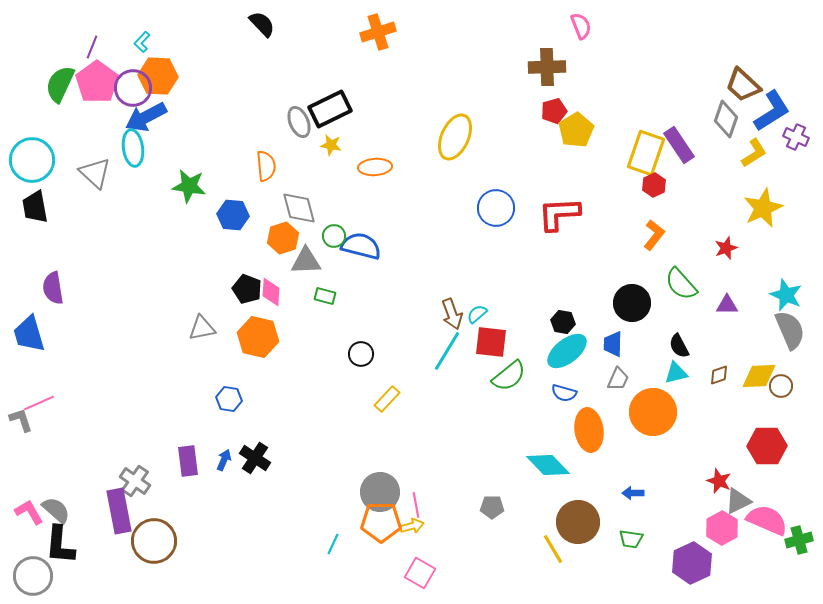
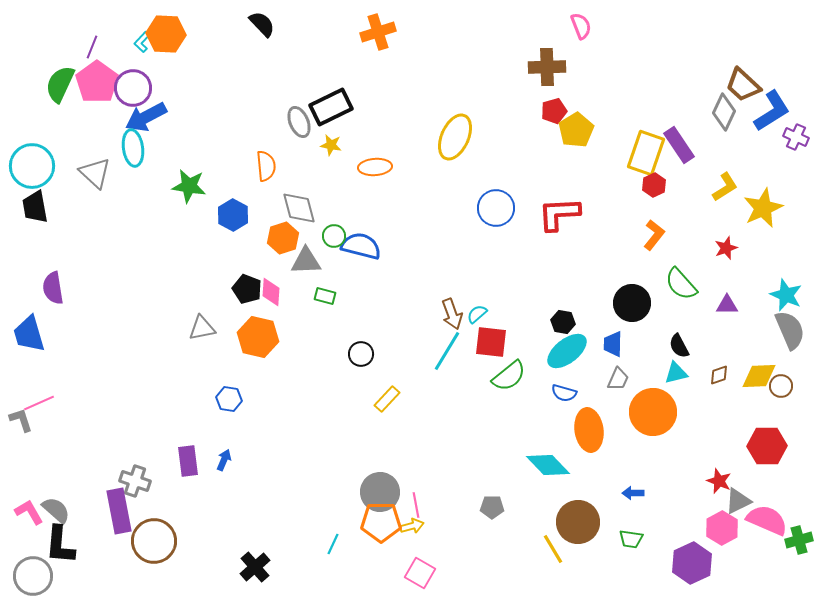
orange hexagon at (158, 76): moved 8 px right, 42 px up
black rectangle at (330, 109): moved 1 px right, 2 px up
gray diamond at (726, 119): moved 2 px left, 7 px up; rotated 6 degrees clockwise
yellow L-shape at (754, 153): moved 29 px left, 34 px down
cyan circle at (32, 160): moved 6 px down
blue hexagon at (233, 215): rotated 24 degrees clockwise
black cross at (255, 458): moved 109 px down; rotated 16 degrees clockwise
gray cross at (135, 481): rotated 16 degrees counterclockwise
